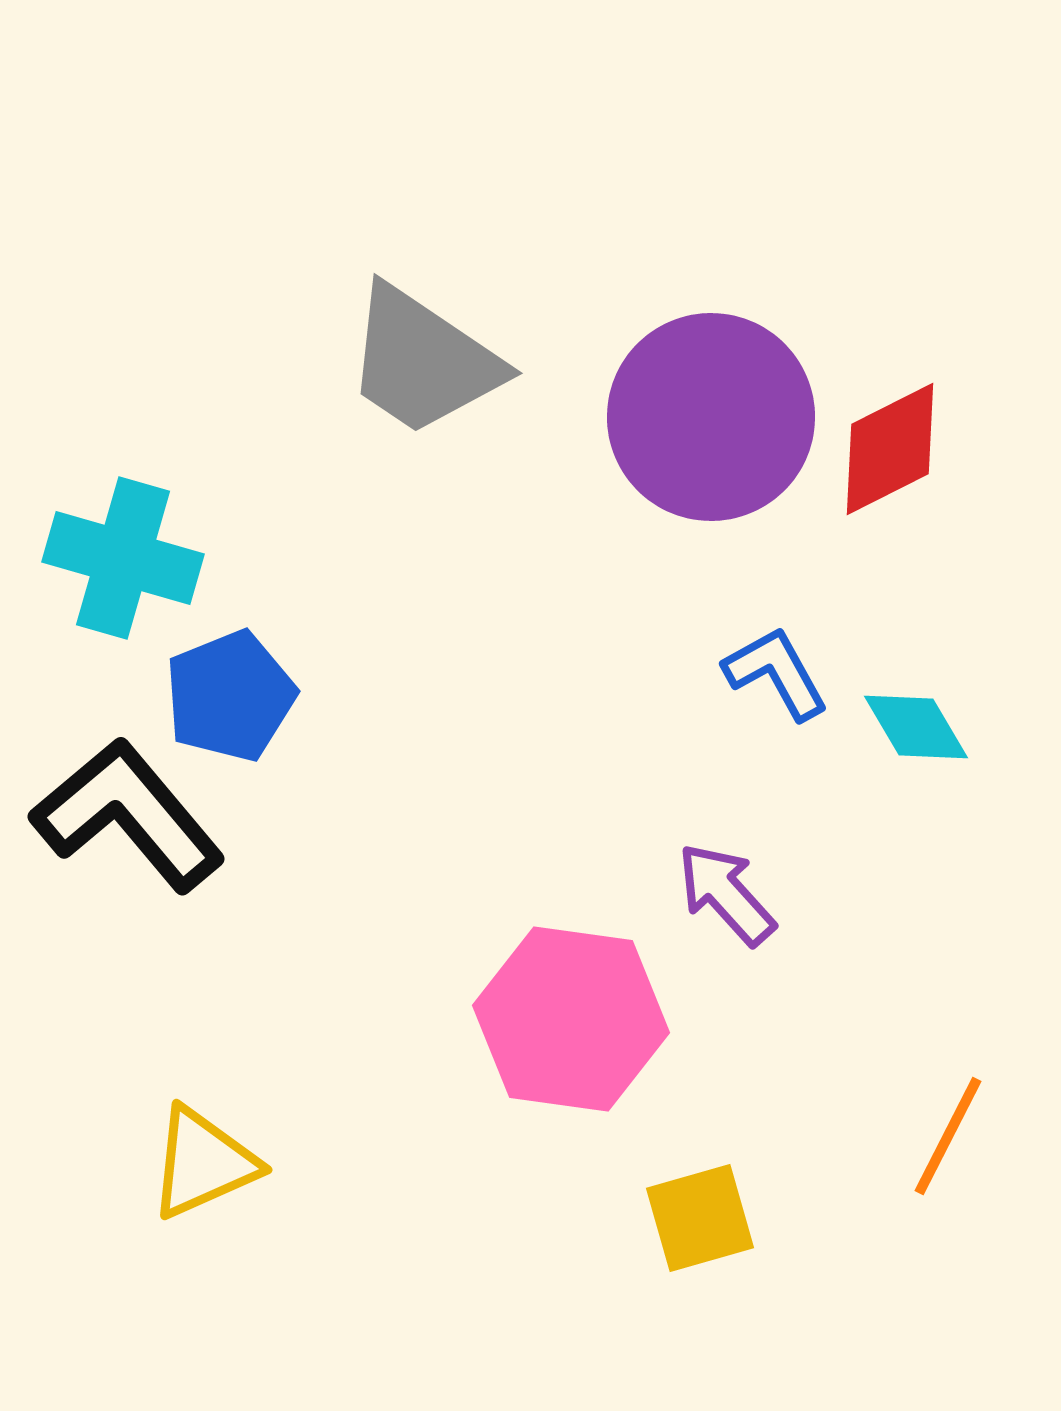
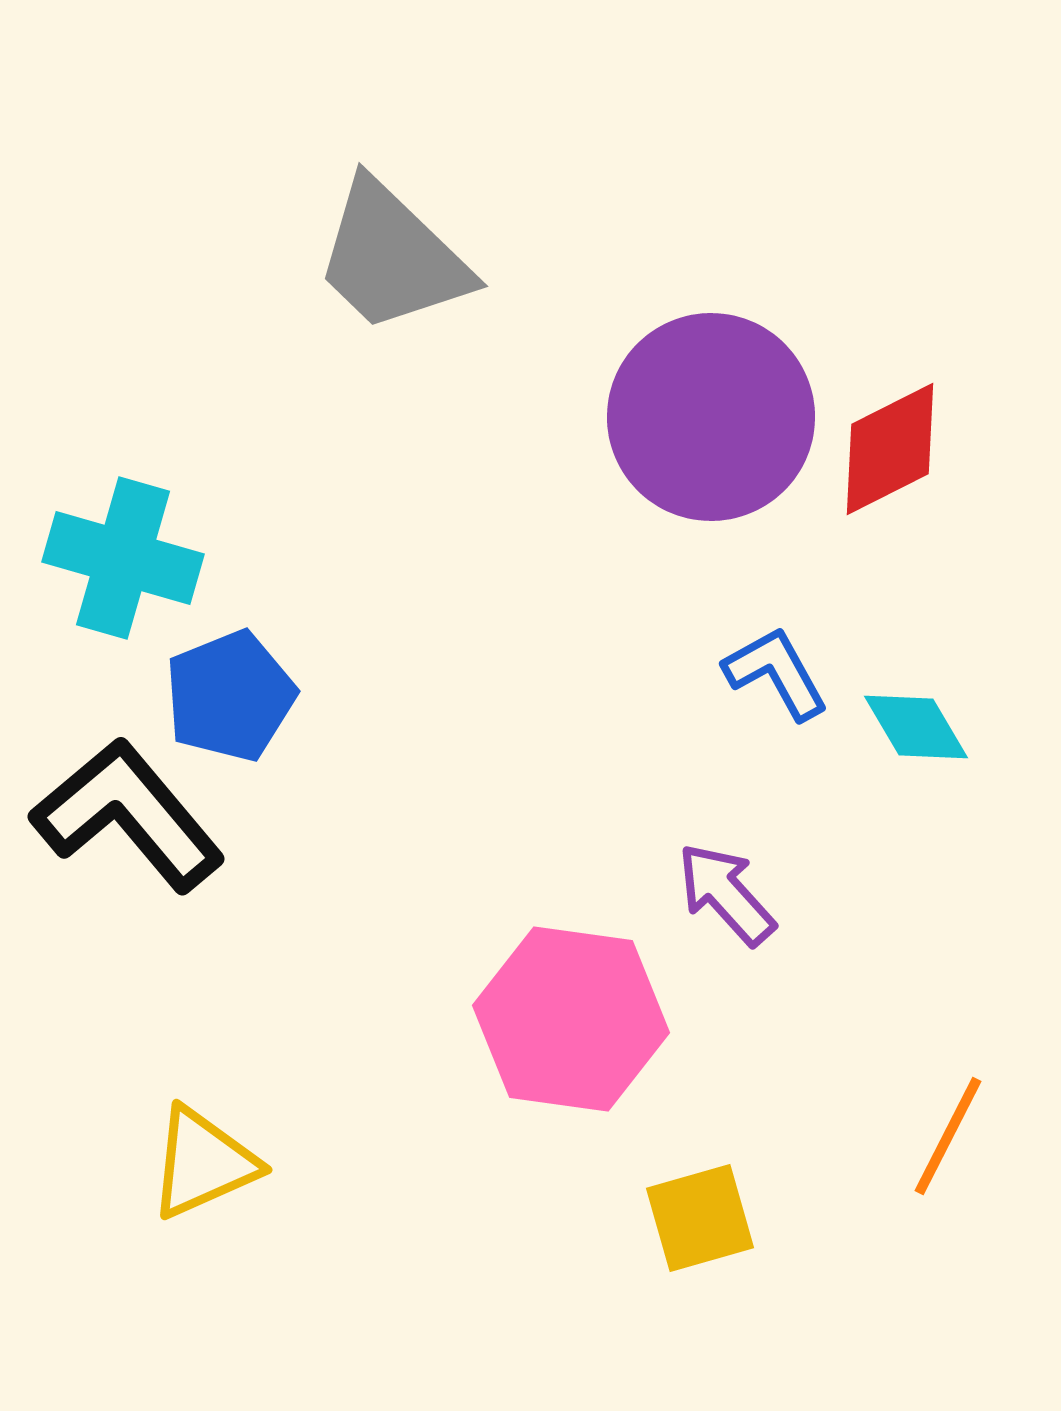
gray trapezoid: moved 31 px left, 104 px up; rotated 10 degrees clockwise
